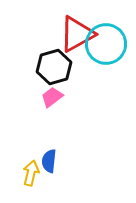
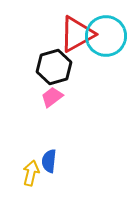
cyan circle: moved 8 px up
